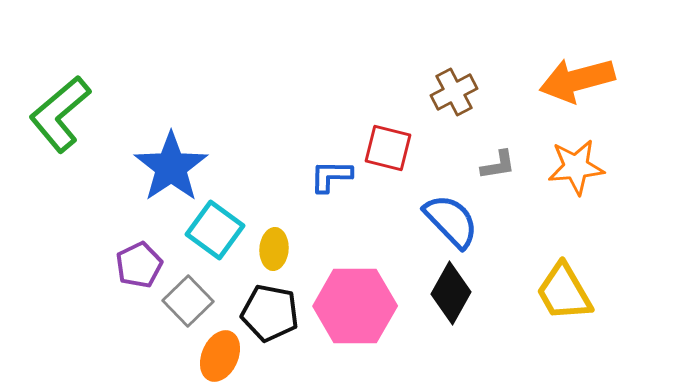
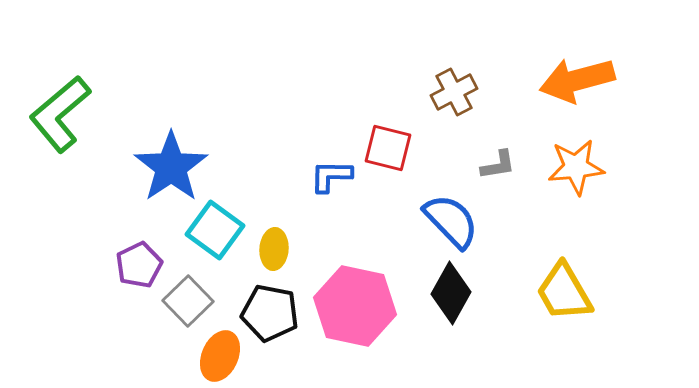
pink hexagon: rotated 12 degrees clockwise
